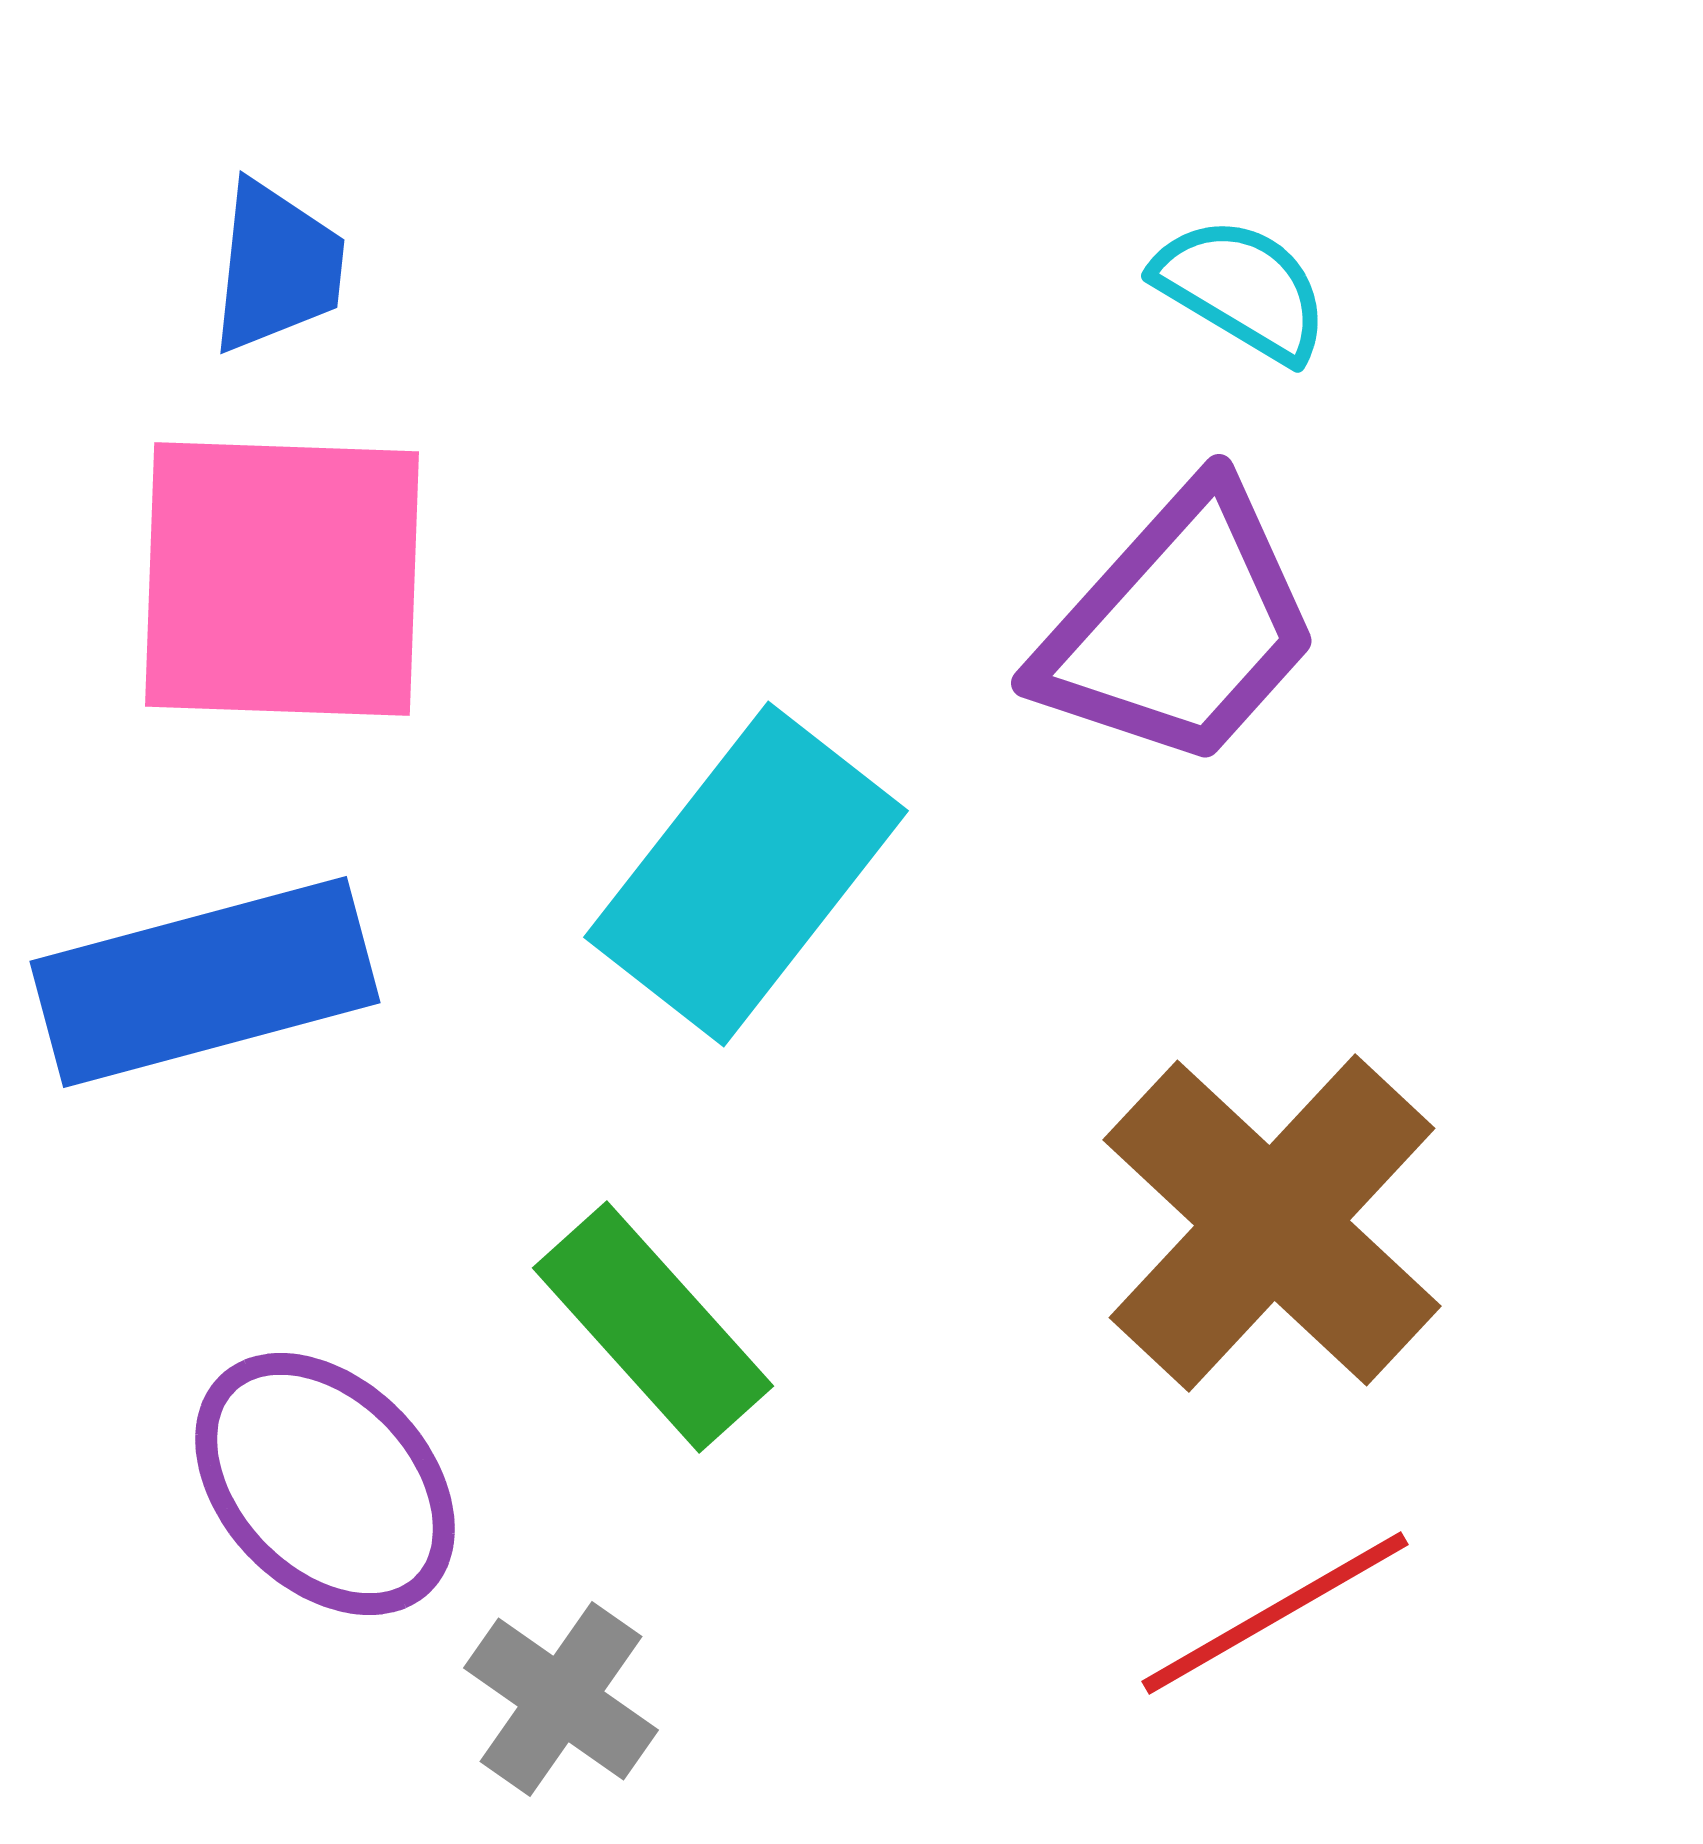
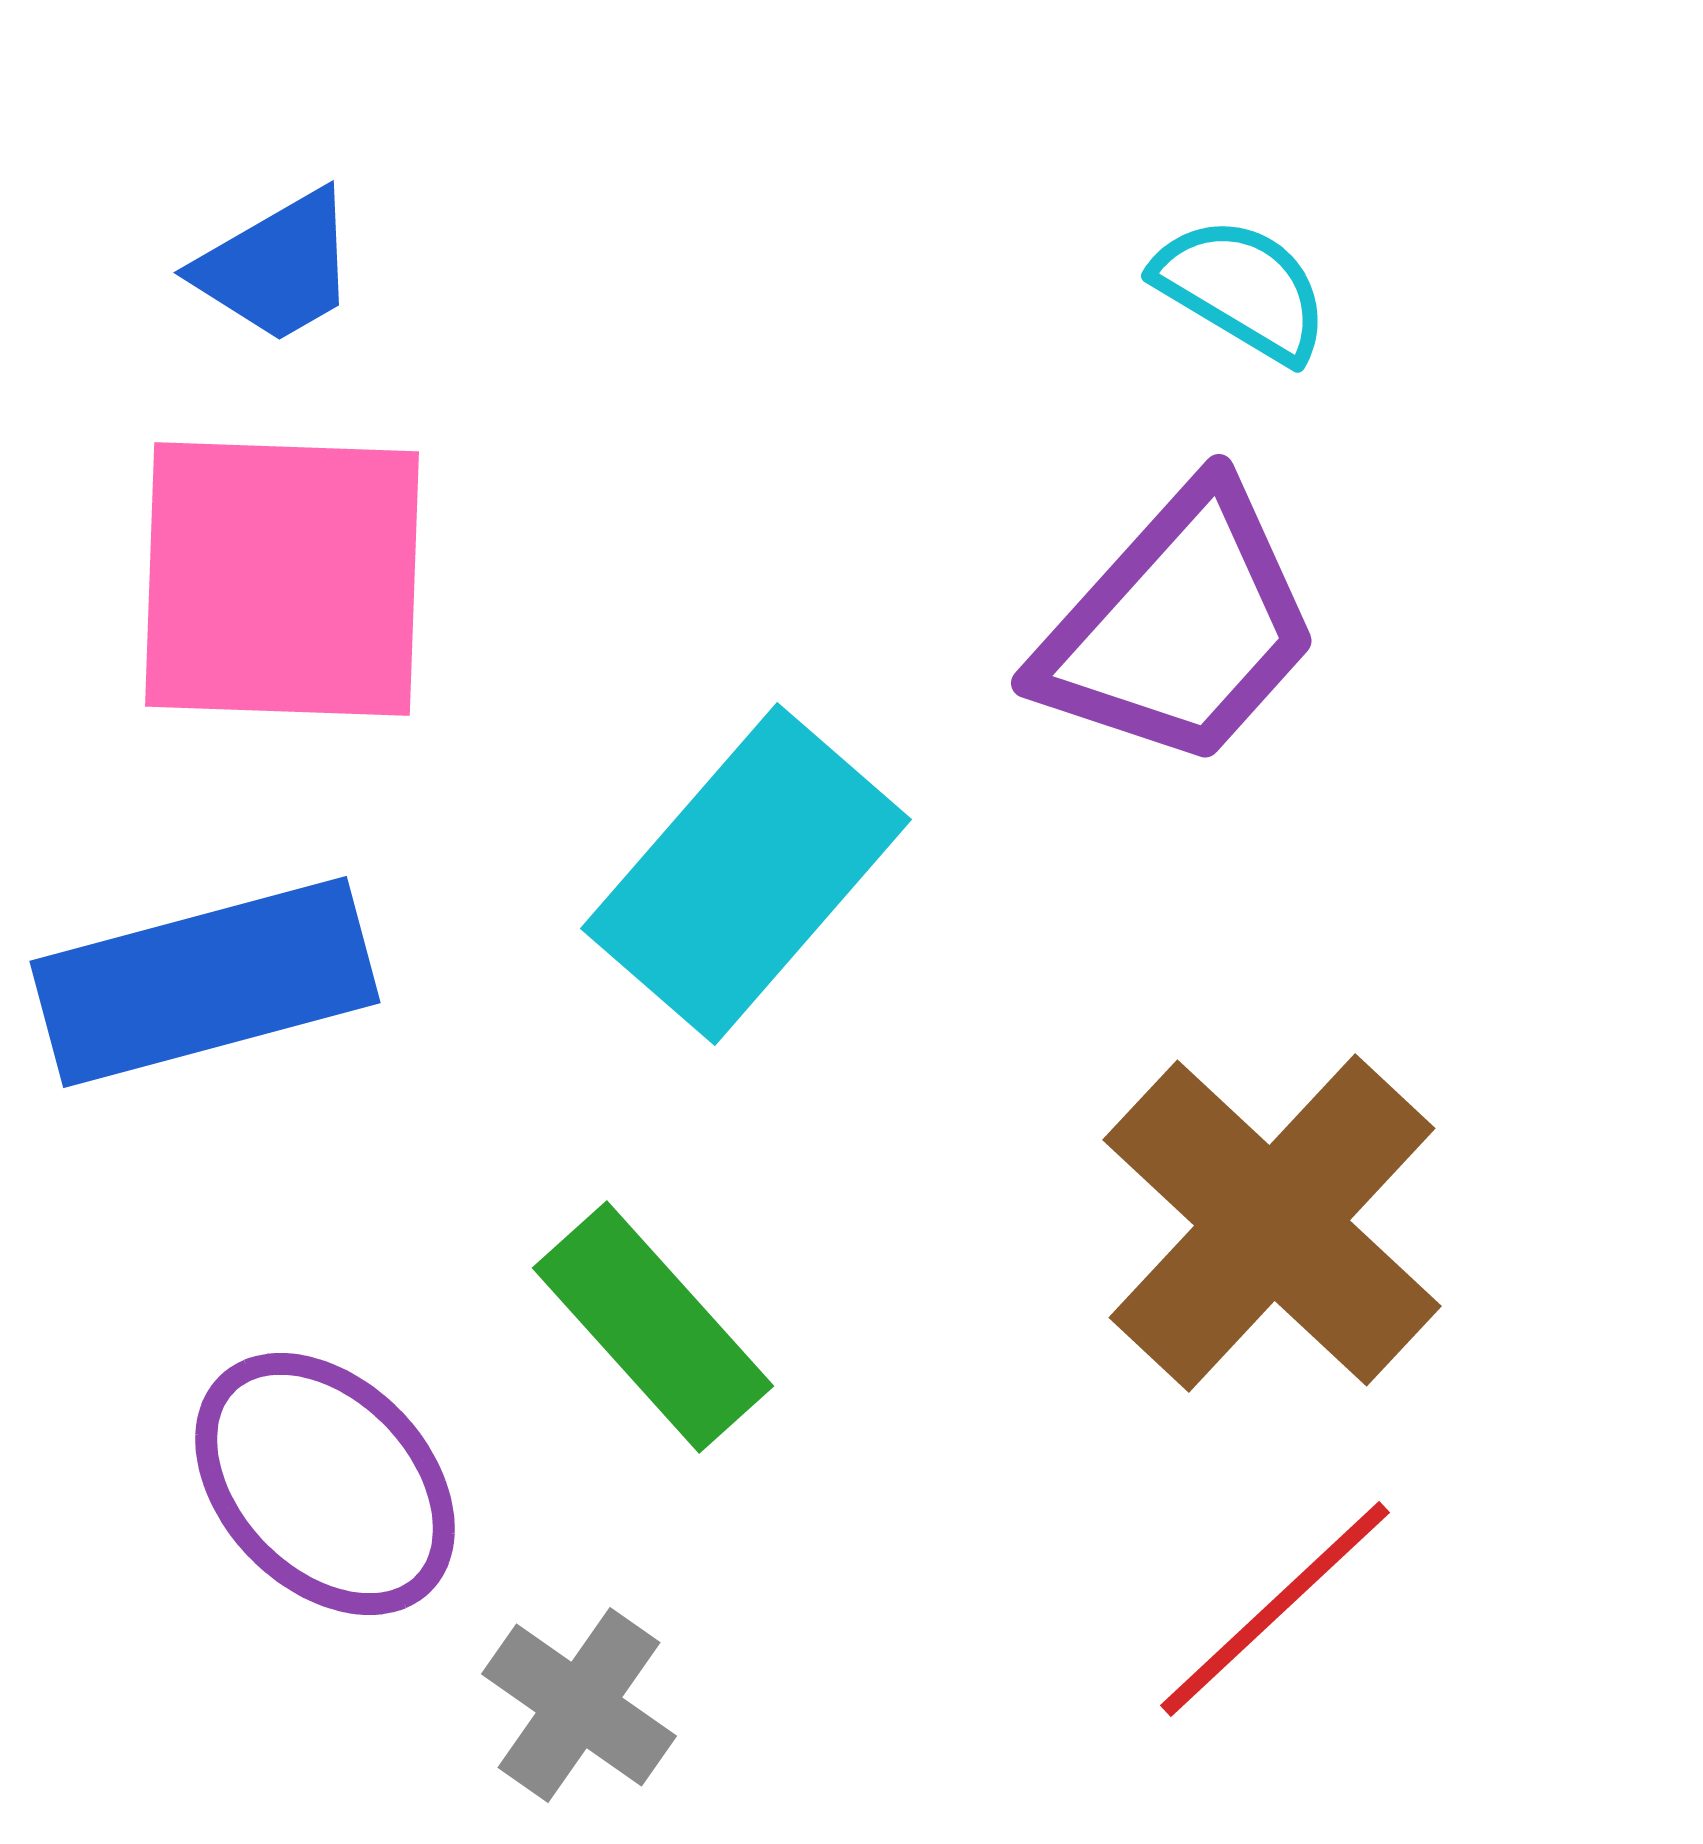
blue trapezoid: rotated 54 degrees clockwise
cyan rectangle: rotated 3 degrees clockwise
red line: moved 4 px up; rotated 13 degrees counterclockwise
gray cross: moved 18 px right, 6 px down
